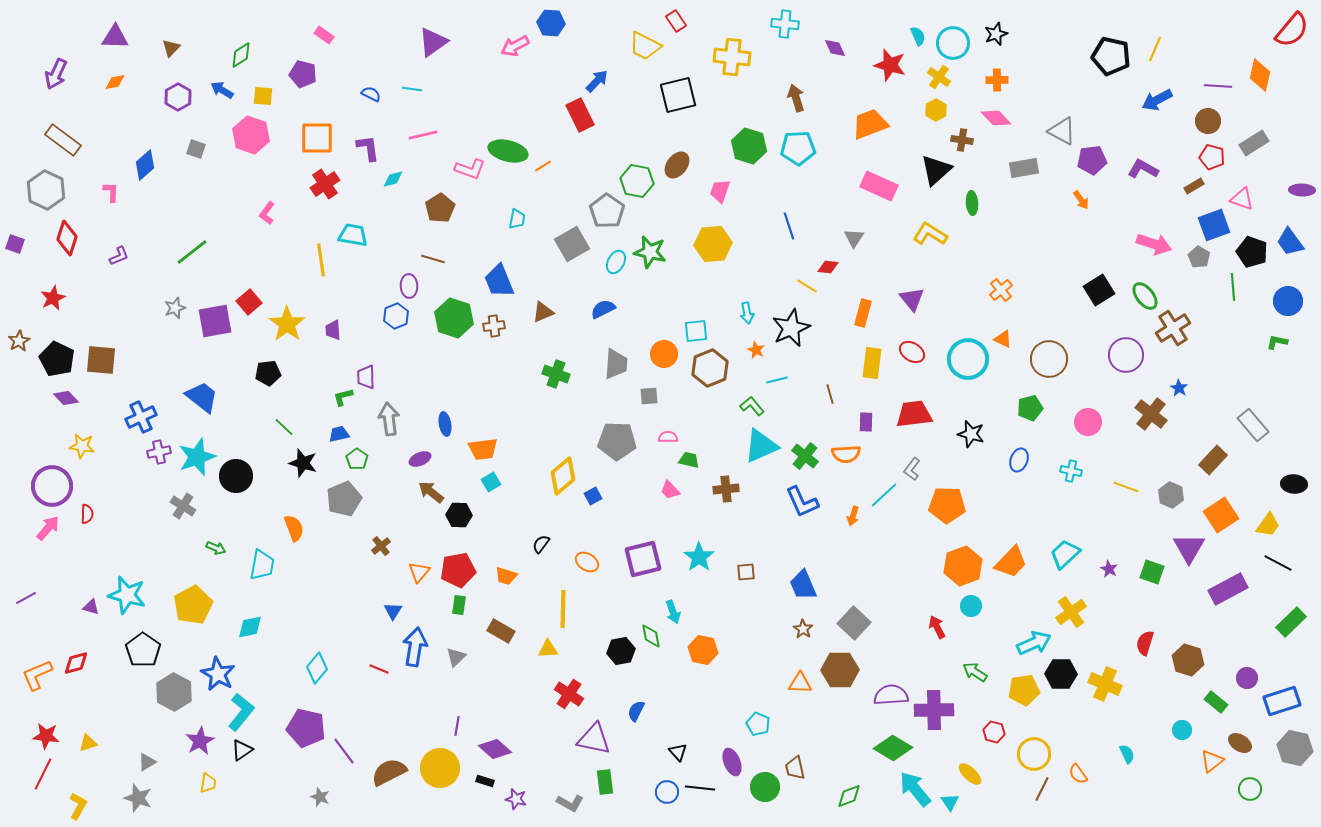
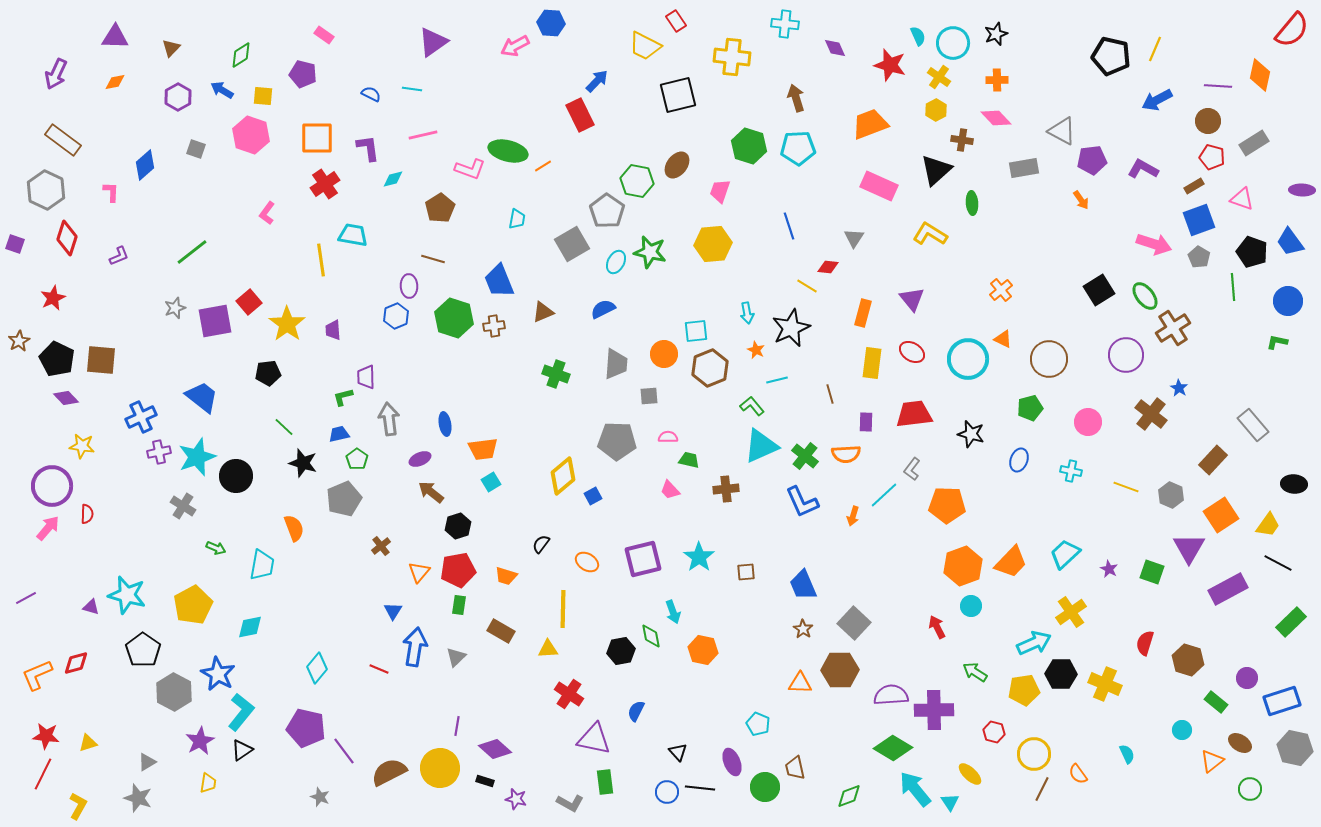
blue square at (1214, 225): moved 15 px left, 5 px up
black hexagon at (459, 515): moved 1 px left, 11 px down; rotated 20 degrees counterclockwise
